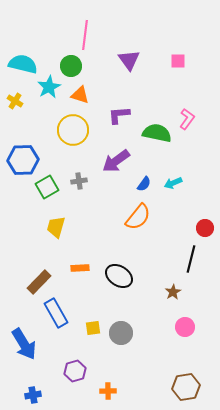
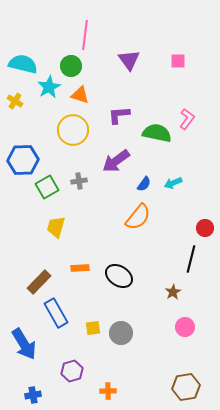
purple hexagon: moved 3 px left
